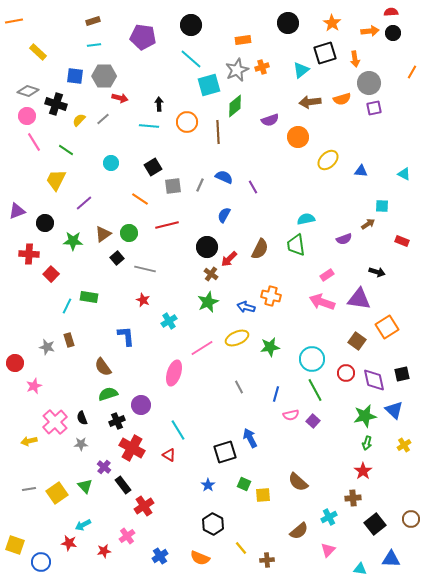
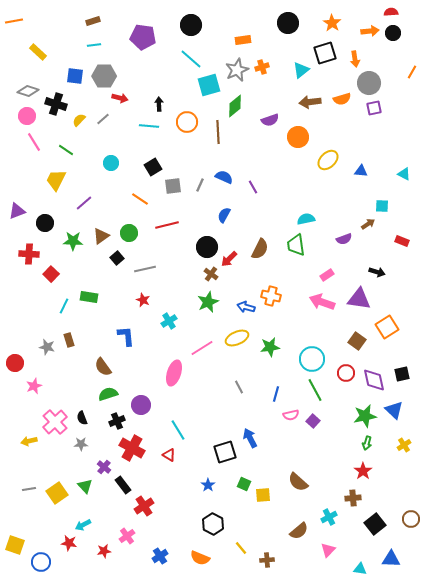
brown triangle at (103, 234): moved 2 px left, 2 px down
gray line at (145, 269): rotated 25 degrees counterclockwise
cyan line at (67, 306): moved 3 px left
